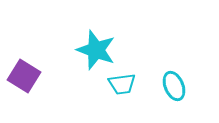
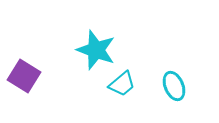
cyan trapezoid: rotated 32 degrees counterclockwise
